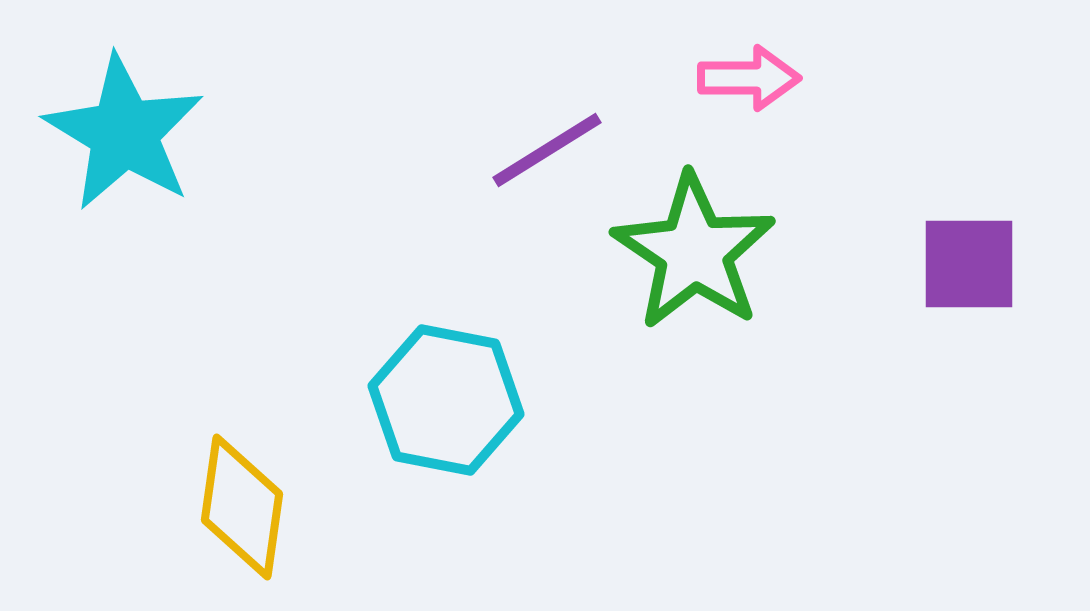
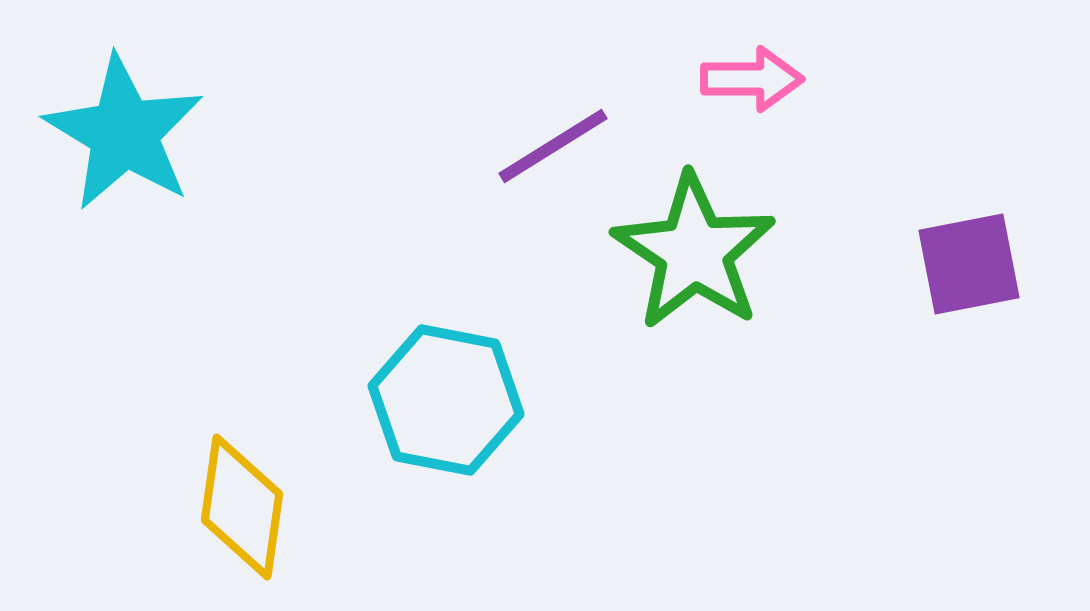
pink arrow: moved 3 px right, 1 px down
purple line: moved 6 px right, 4 px up
purple square: rotated 11 degrees counterclockwise
